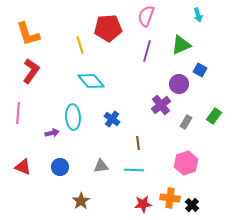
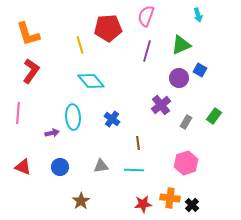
purple circle: moved 6 px up
